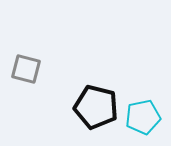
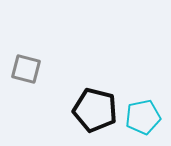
black pentagon: moved 1 px left, 3 px down
